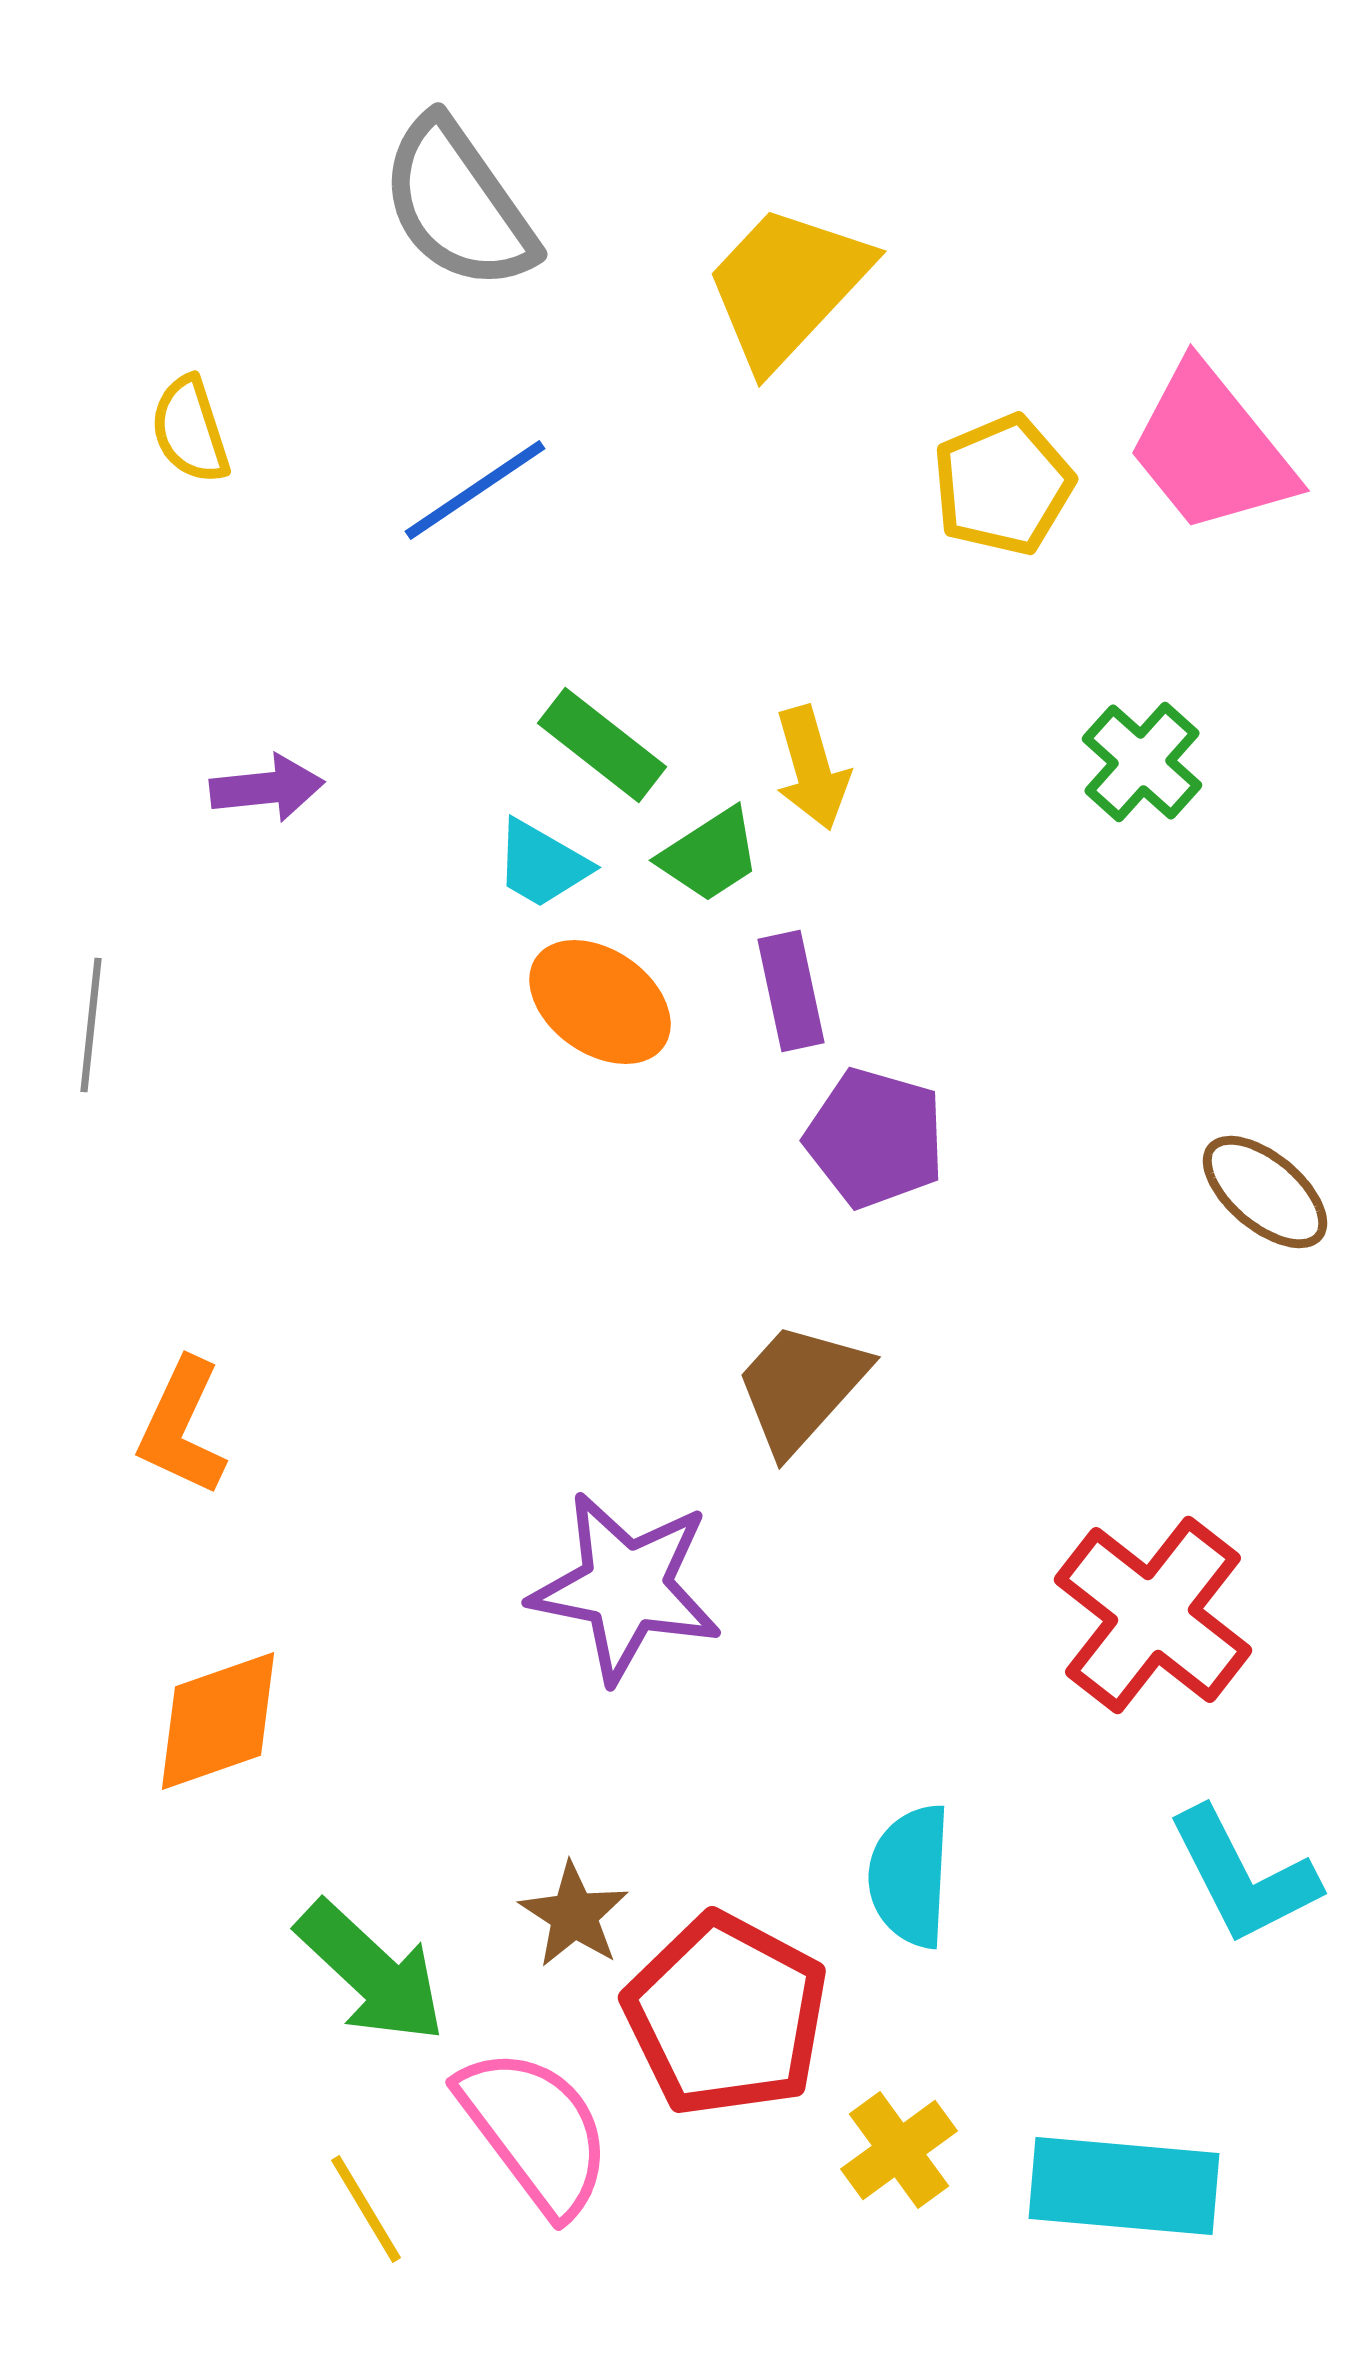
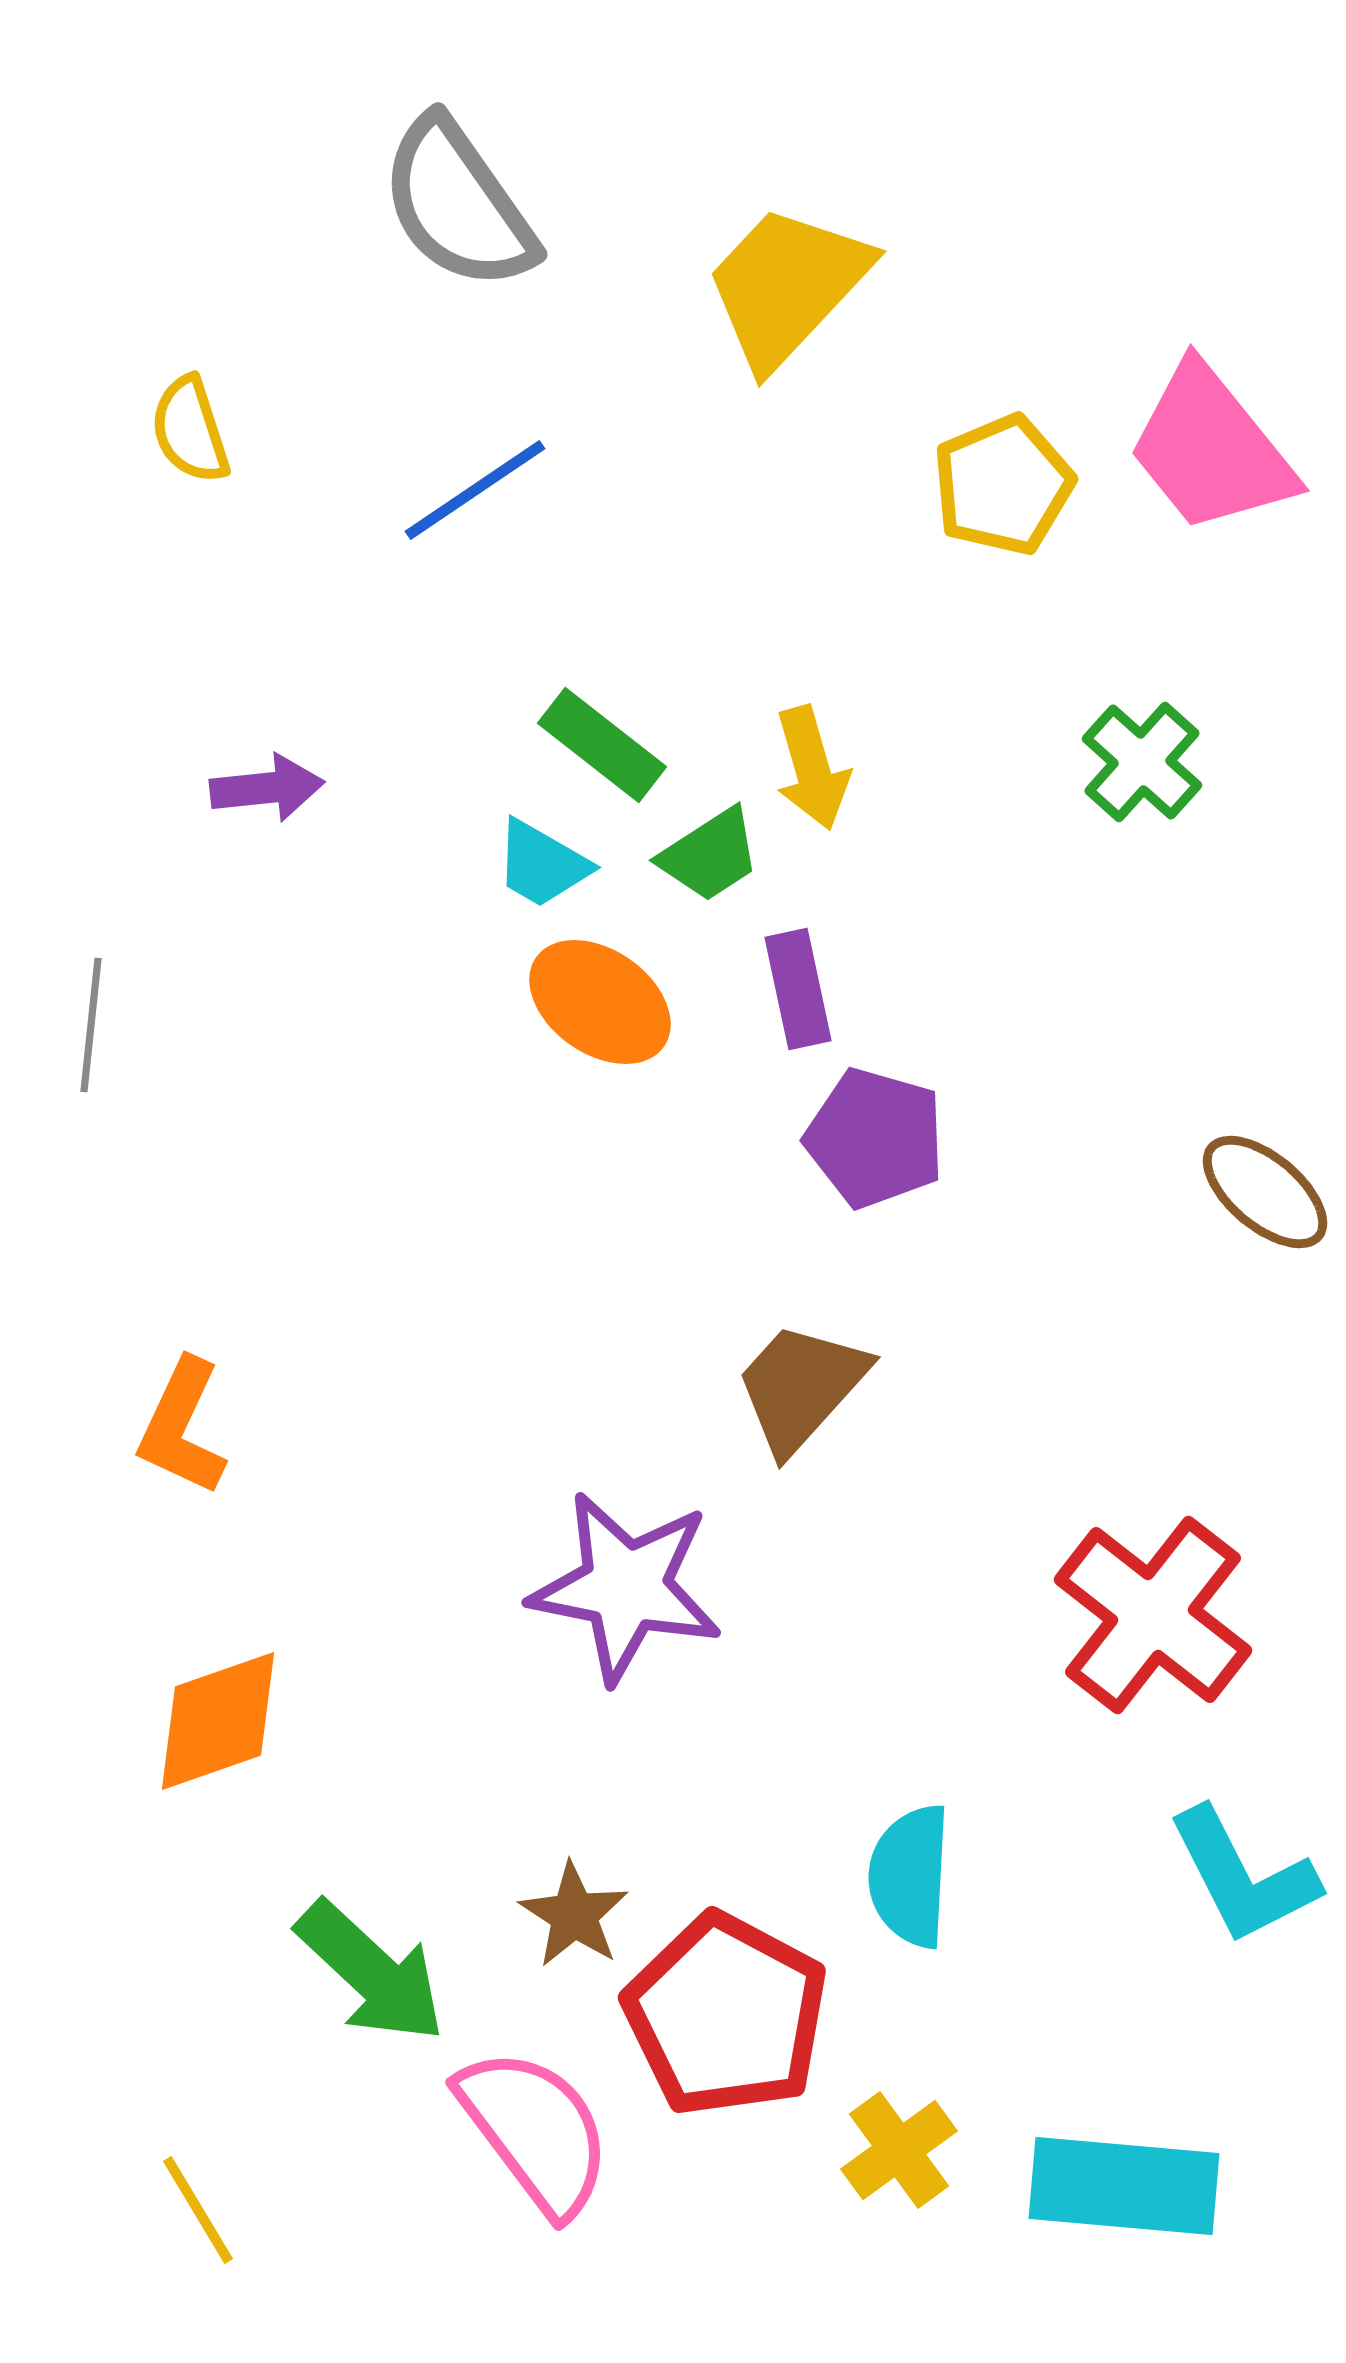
purple rectangle: moved 7 px right, 2 px up
yellow line: moved 168 px left, 1 px down
